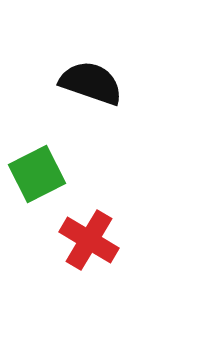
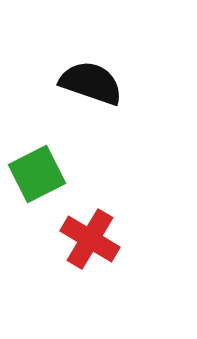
red cross: moved 1 px right, 1 px up
